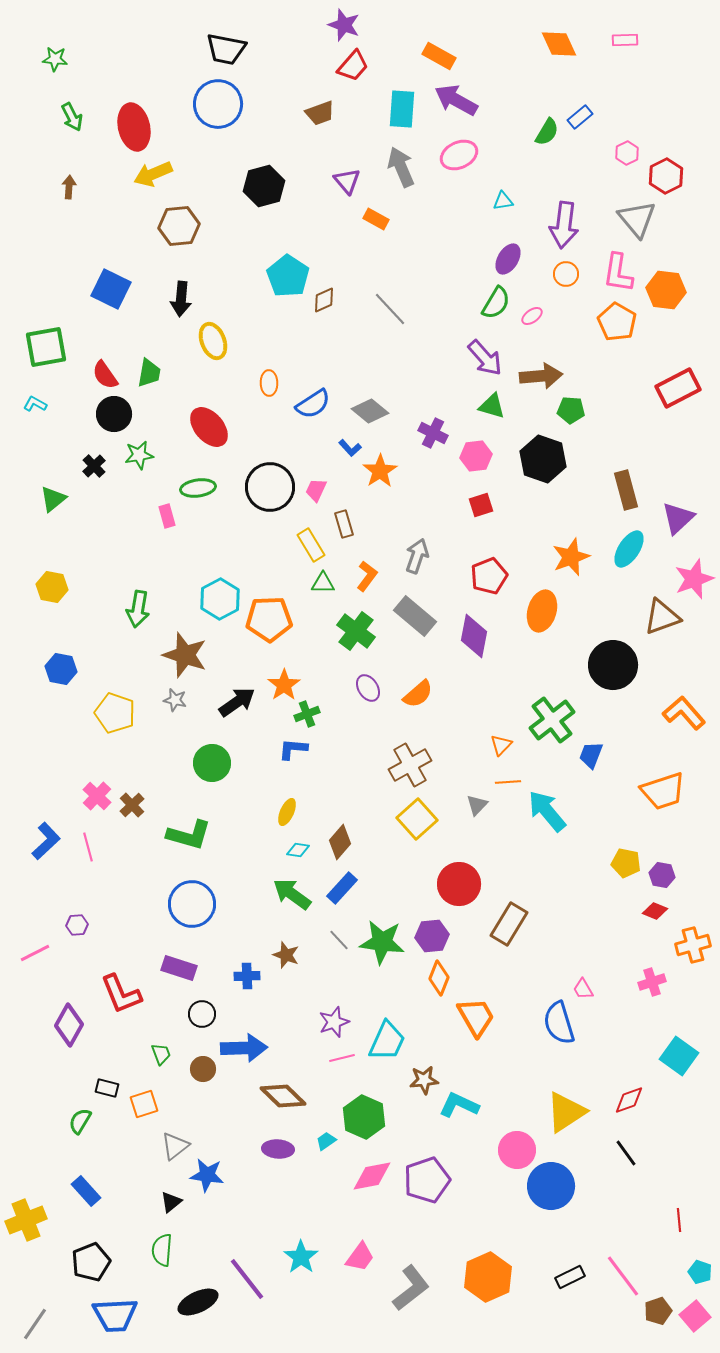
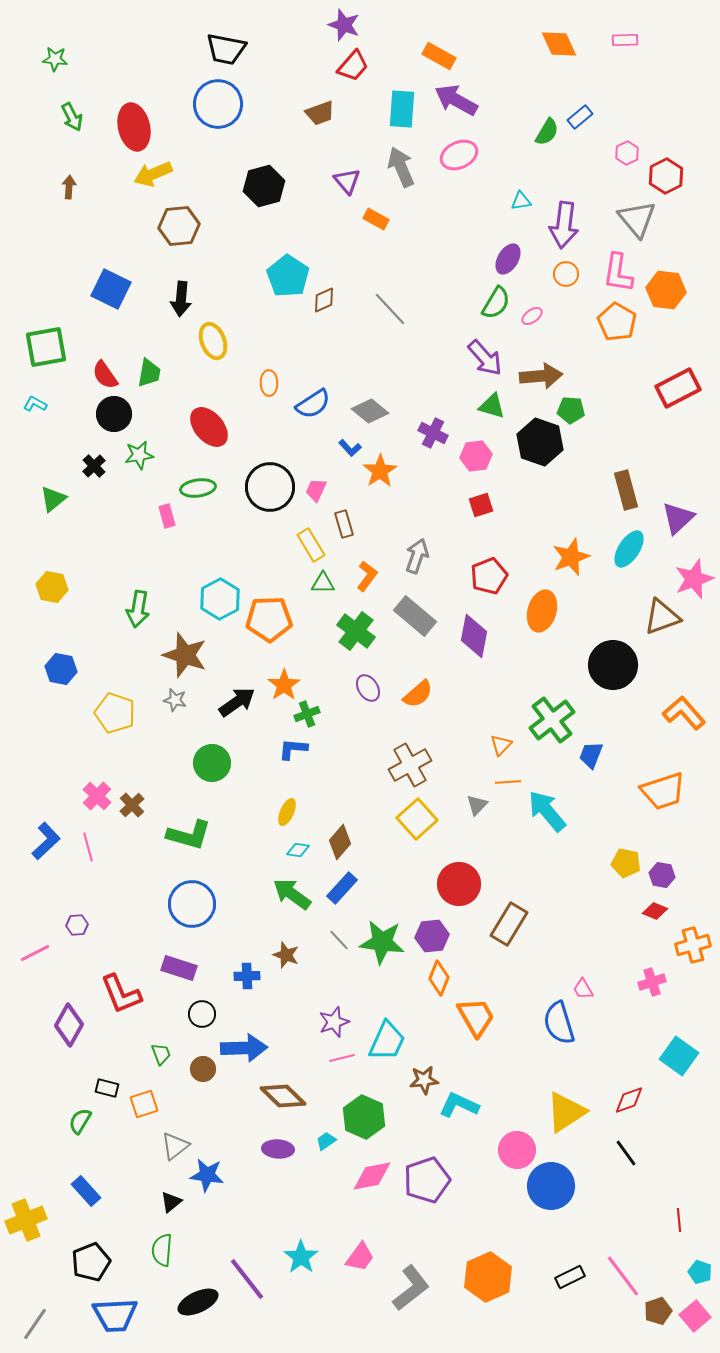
cyan triangle at (503, 201): moved 18 px right
black hexagon at (543, 459): moved 3 px left, 17 px up
